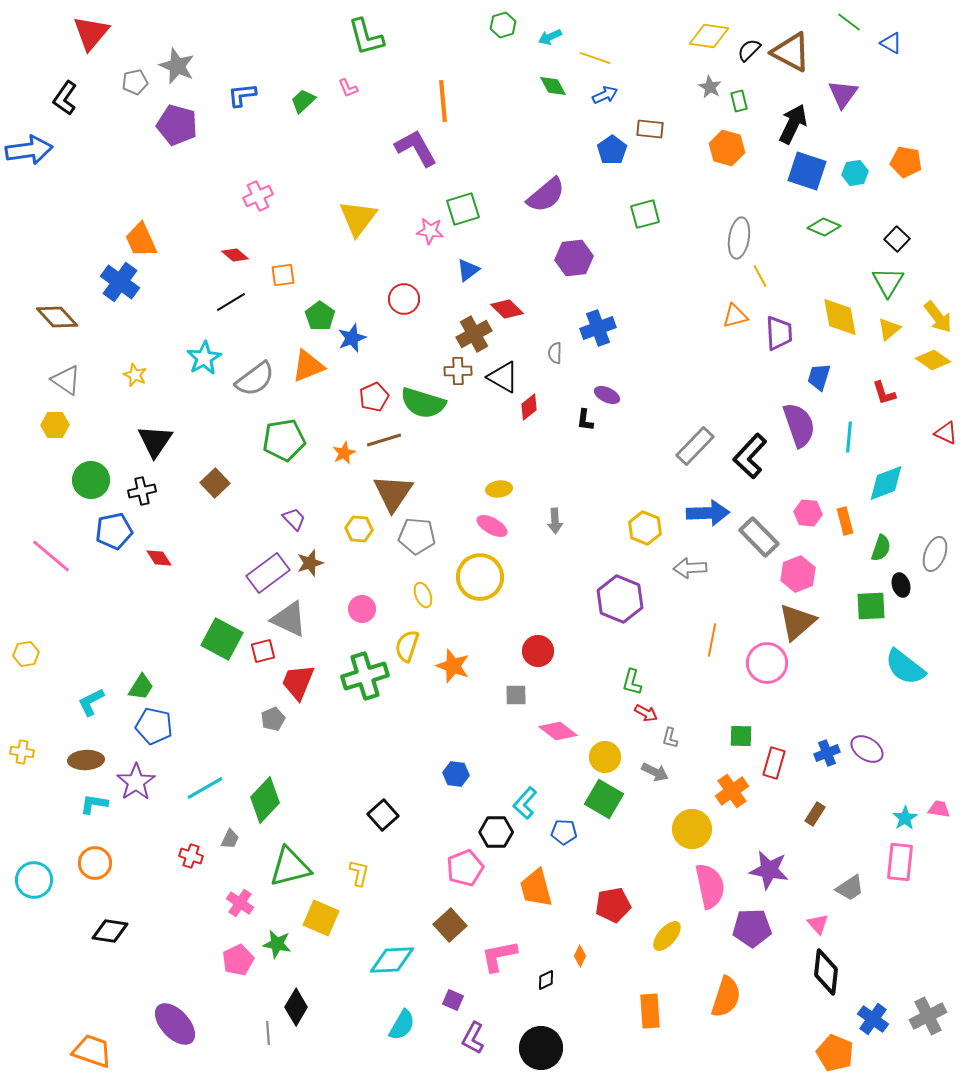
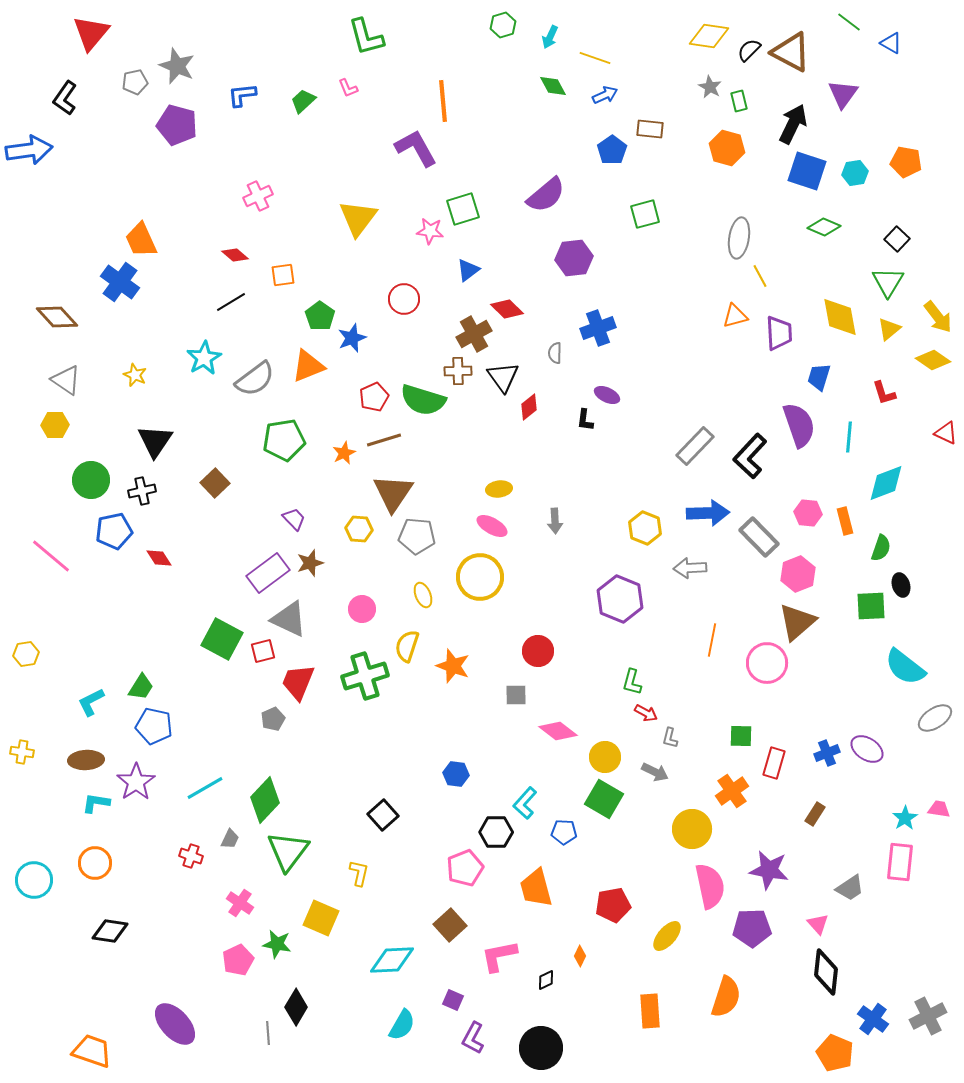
cyan arrow at (550, 37): rotated 40 degrees counterclockwise
black triangle at (503, 377): rotated 24 degrees clockwise
green semicircle at (423, 403): moved 3 px up
gray ellipse at (935, 554): moved 164 px down; rotated 36 degrees clockwise
cyan L-shape at (94, 804): moved 2 px right, 1 px up
green triangle at (290, 867): moved 2 px left, 16 px up; rotated 39 degrees counterclockwise
